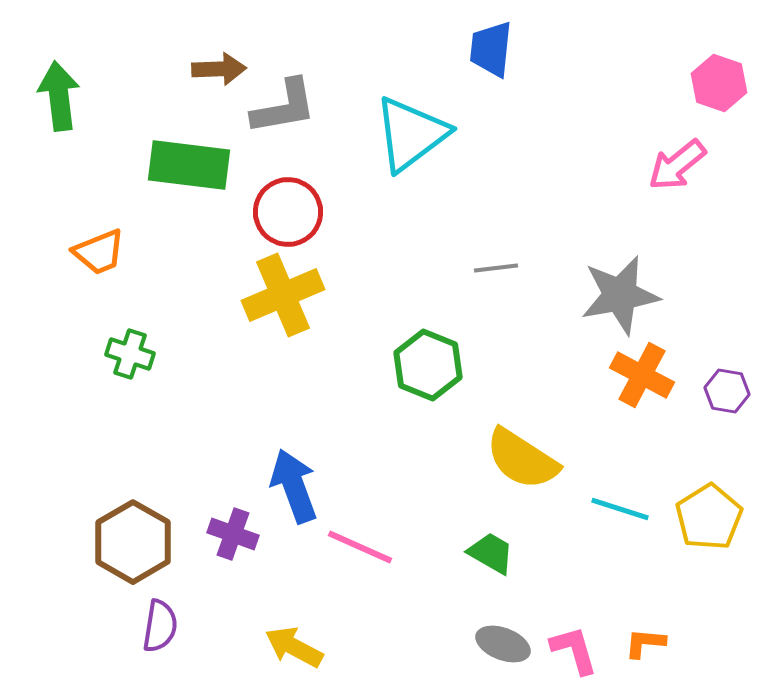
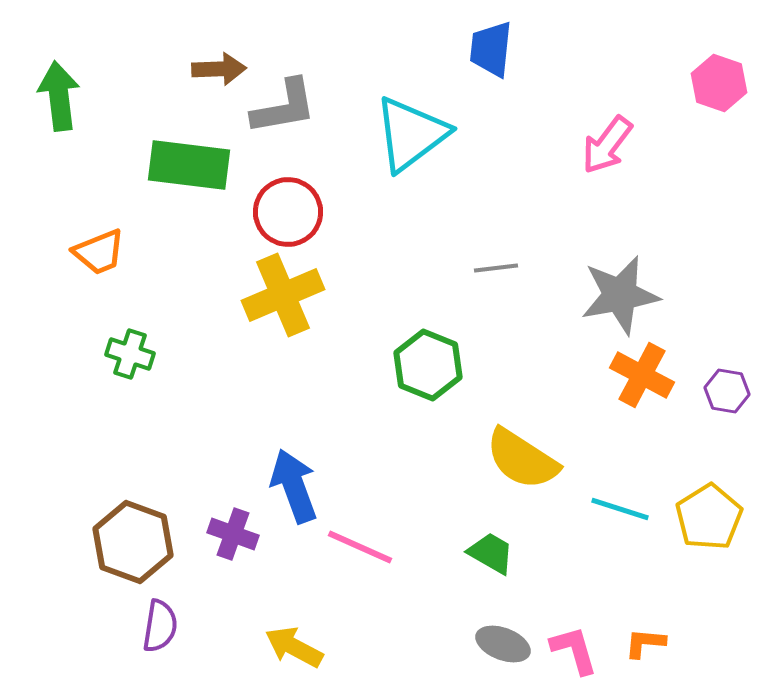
pink arrow: moved 70 px left, 20 px up; rotated 14 degrees counterclockwise
brown hexagon: rotated 10 degrees counterclockwise
